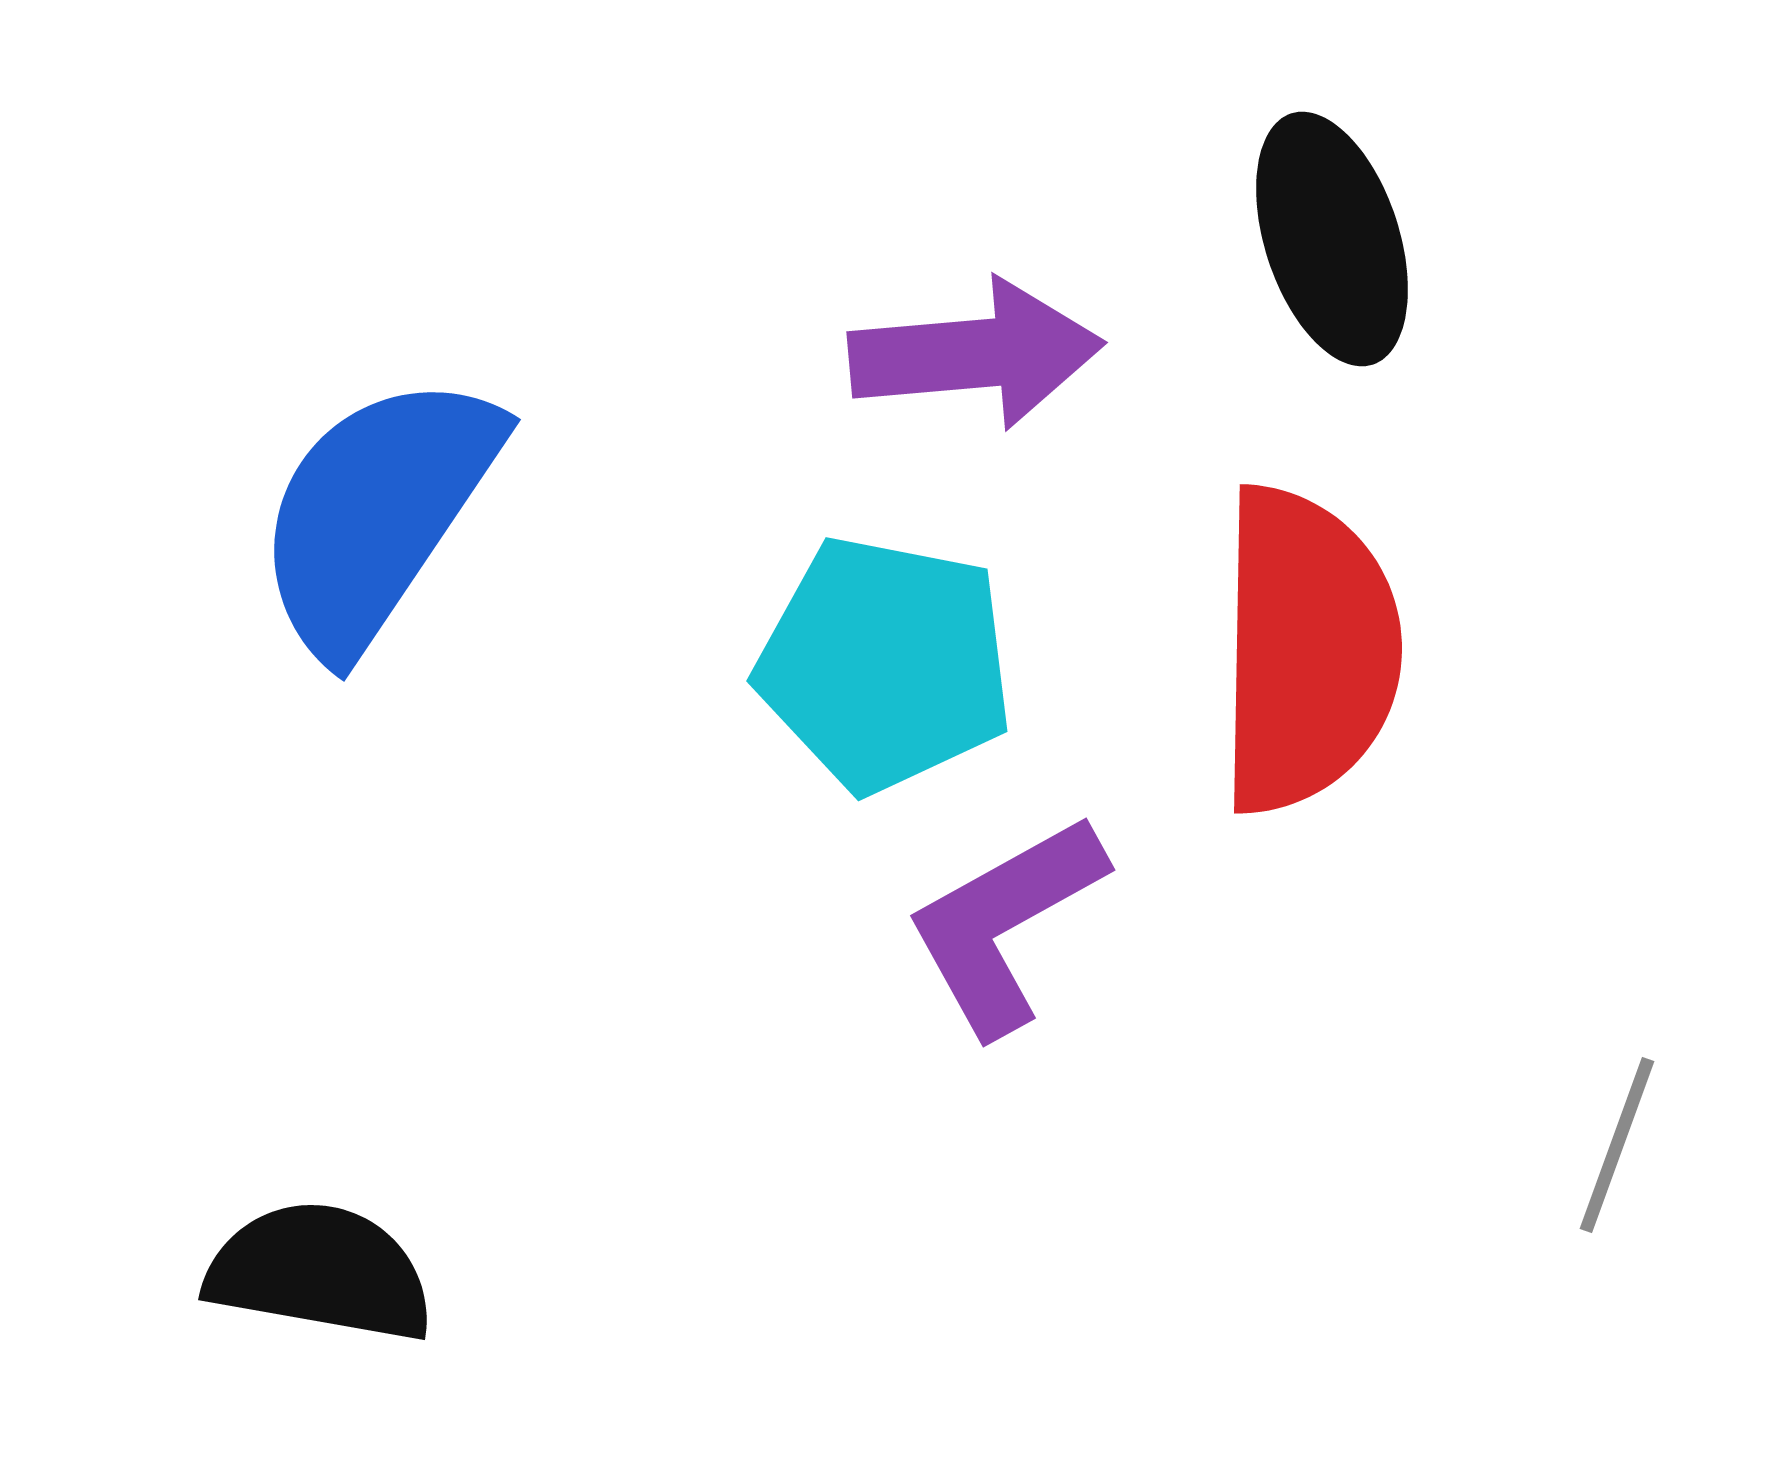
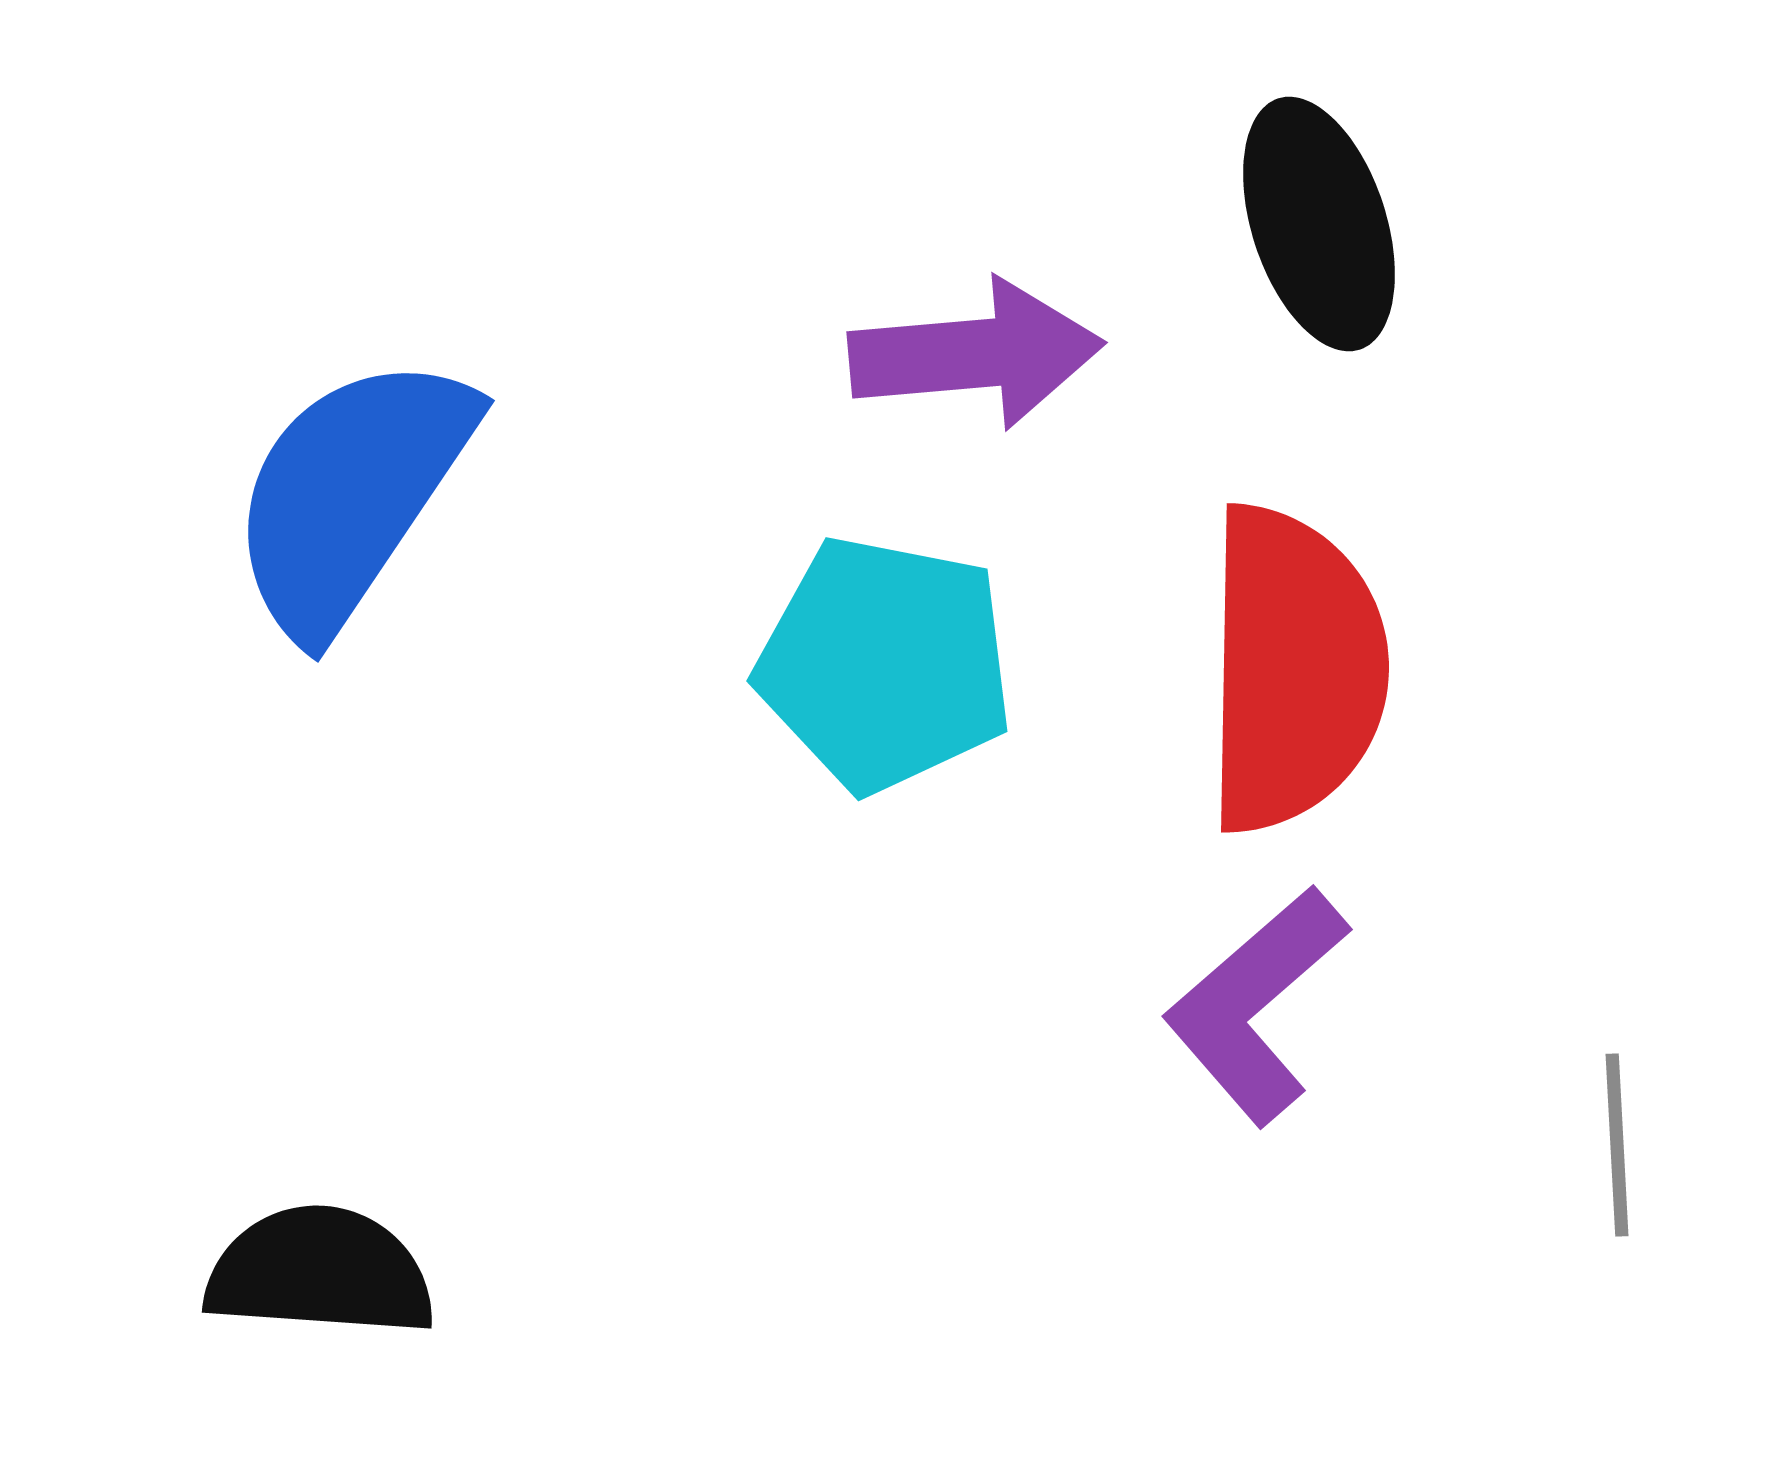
black ellipse: moved 13 px left, 15 px up
blue semicircle: moved 26 px left, 19 px up
red semicircle: moved 13 px left, 19 px down
purple L-shape: moved 251 px right, 81 px down; rotated 12 degrees counterclockwise
gray line: rotated 23 degrees counterclockwise
black semicircle: rotated 6 degrees counterclockwise
